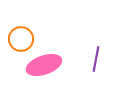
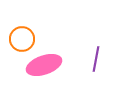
orange circle: moved 1 px right
